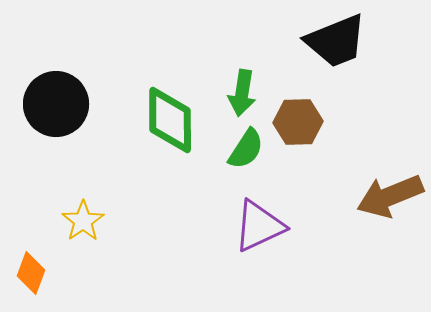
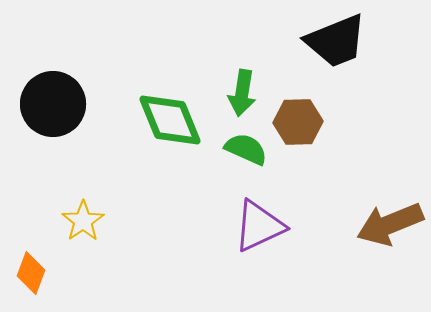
black circle: moved 3 px left
green diamond: rotated 22 degrees counterclockwise
green semicircle: rotated 99 degrees counterclockwise
brown arrow: moved 28 px down
